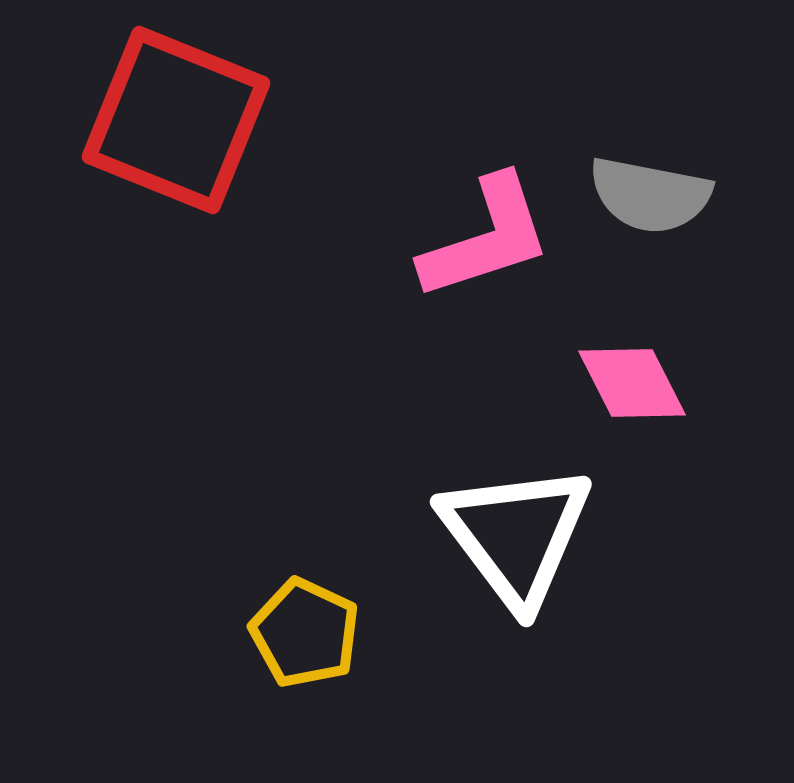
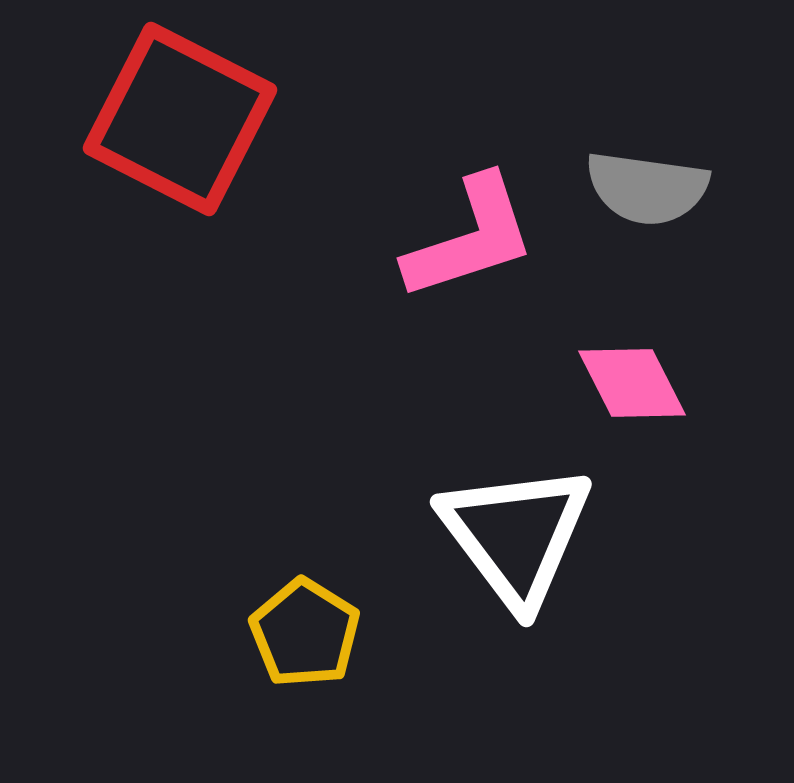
red square: moved 4 px right, 1 px up; rotated 5 degrees clockwise
gray semicircle: moved 3 px left, 7 px up; rotated 3 degrees counterclockwise
pink L-shape: moved 16 px left
yellow pentagon: rotated 7 degrees clockwise
